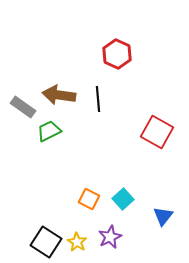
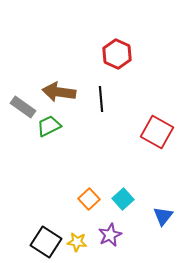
brown arrow: moved 3 px up
black line: moved 3 px right
green trapezoid: moved 5 px up
orange square: rotated 20 degrees clockwise
purple star: moved 2 px up
yellow star: rotated 24 degrees counterclockwise
